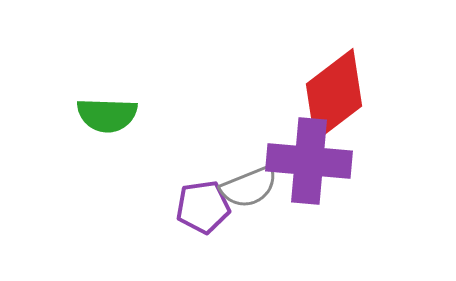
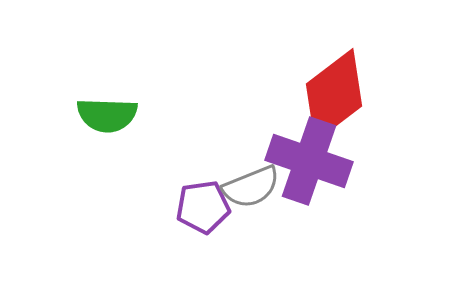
purple cross: rotated 14 degrees clockwise
gray semicircle: moved 2 px right
